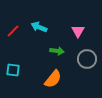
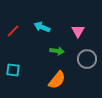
cyan arrow: moved 3 px right
orange semicircle: moved 4 px right, 1 px down
